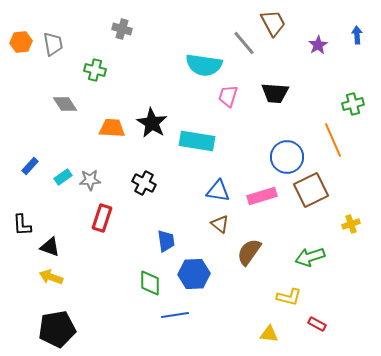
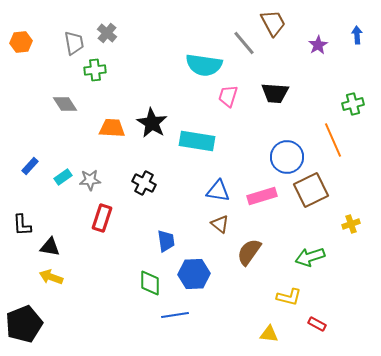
gray cross at (122, 29): moved 15 px left, 4 px down; rotated 24 degrees clockwise
gray trapezoid at (53, 44): moved 21 px right, 1 px up
green cross at (95, 70): rotated 20 degrees counterclockwise
black triangle at (50, 247): rotated 10 degrees counterclockwise
black pentagon at (57, 329): moved 33 px left, 5 px up; rotated 12 degrees counterclockwise
